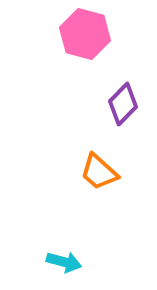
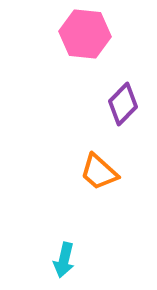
pink hexagon: rotated 9 degrees counterclockwise
cyan arrow: moved 2 px up; rotated 88 degrees clockwise
